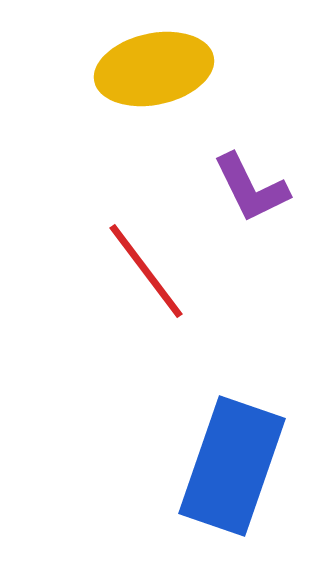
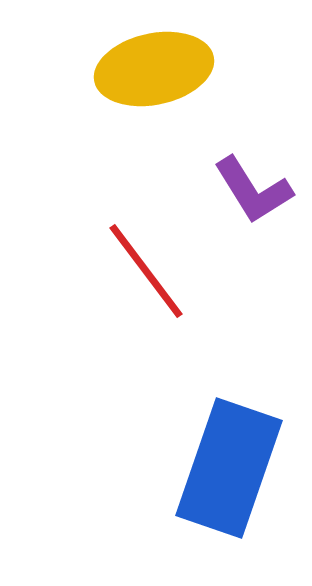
purple L-shape: moved 2 px right, 2 px down; rotated 6 degrees counterclockwise
blue rectangle: moved 3 px left, 2 px down
